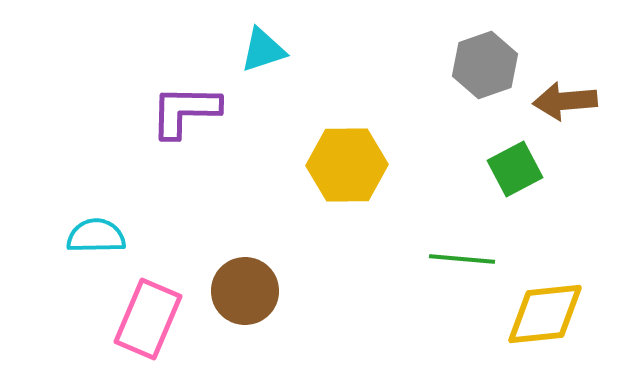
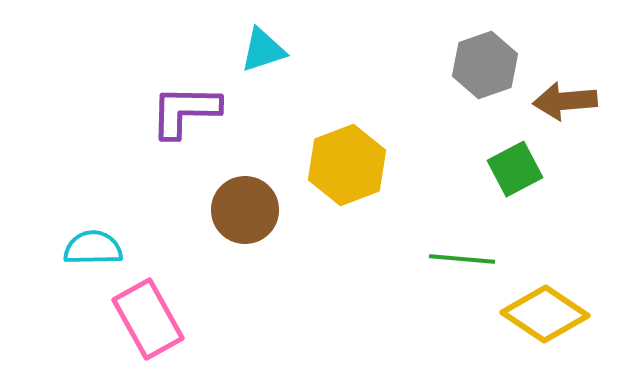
yellow hexagon: rotated 20 degrees counterclockwise
cyan semicircle: moved 3 px left, 12 px down
brown circle: moved 81 px up
yellow diamond: rotated 40 degrees clockwise
pink rectangle: rotated 52 degrees counterclockwise
